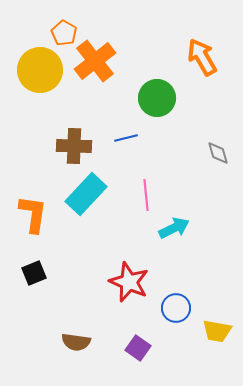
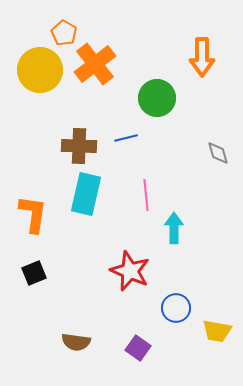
orange arrow: rotated 150 degrees counterclockwise
orange cross: moved 3 px down
brown cross: moved 5 px right
cyan rectangle: rotated 30 degrees counterclockwise
cyan arrow: rotated 64 degrees counterclockwise
red star: moved 1 px right, 11 px up
